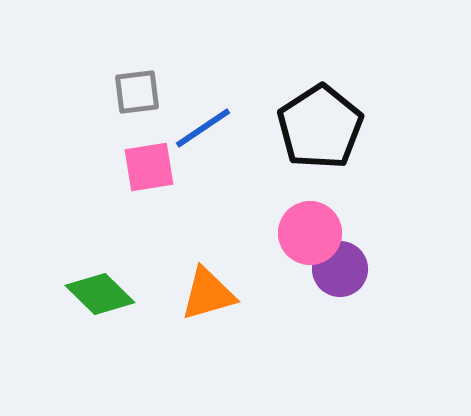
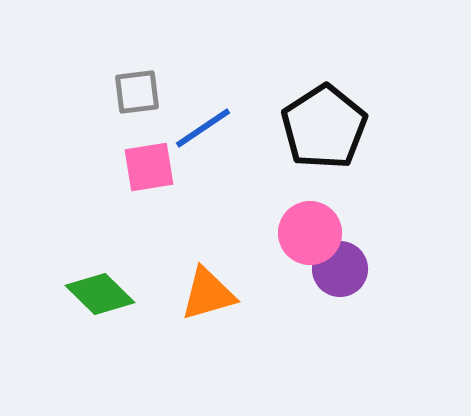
black pentagon: moved 4 px right
